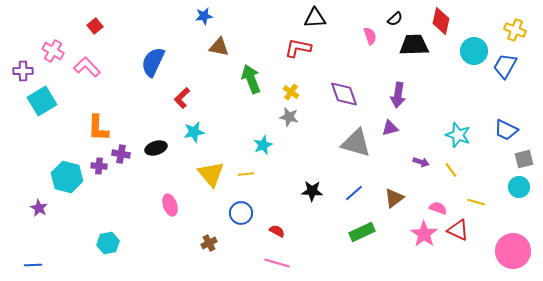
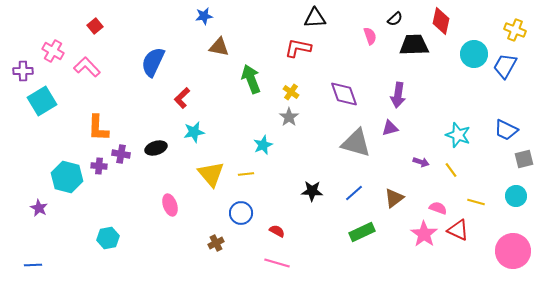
cyan circle at (474, 51): moved 3 px down
gray star at (289, 117): rotated 24 degrees clockwise
cyan circle at (519, 187): moved 3 px left, 9 px down
cyan hexagon at (108, 243): moved 5 px up
brown cross at (209, 243): moved 7 px right
